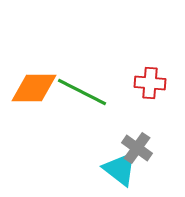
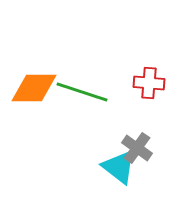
red cross: moved 1 px left
green line: rotated 9 degrees counterclockwise
cyan triangle: moved 1 px left, 2 px up
